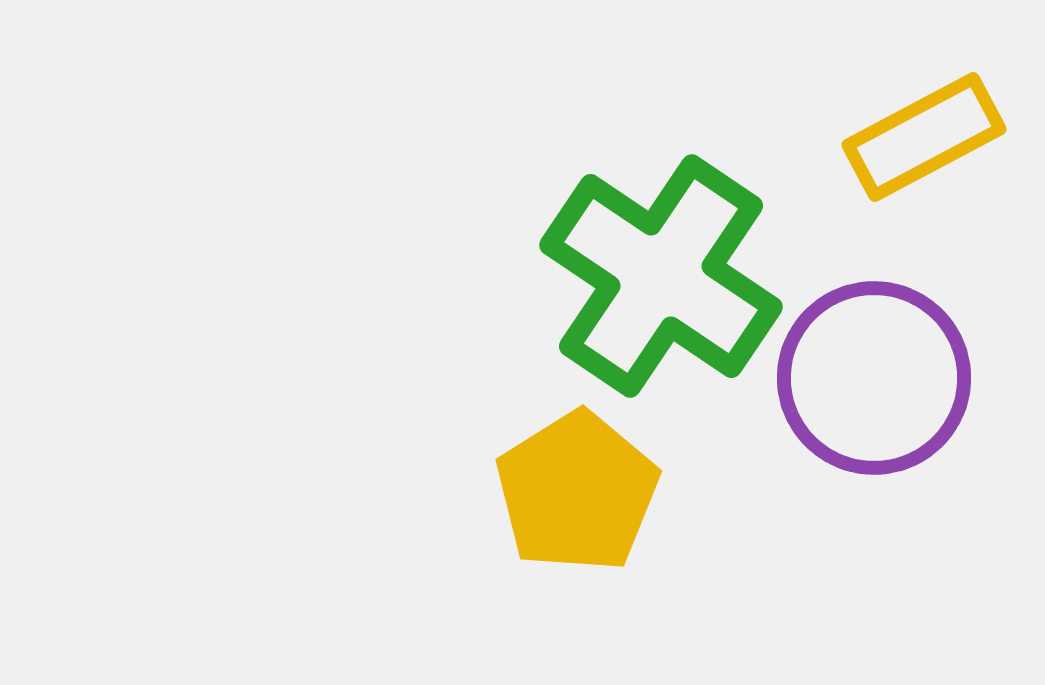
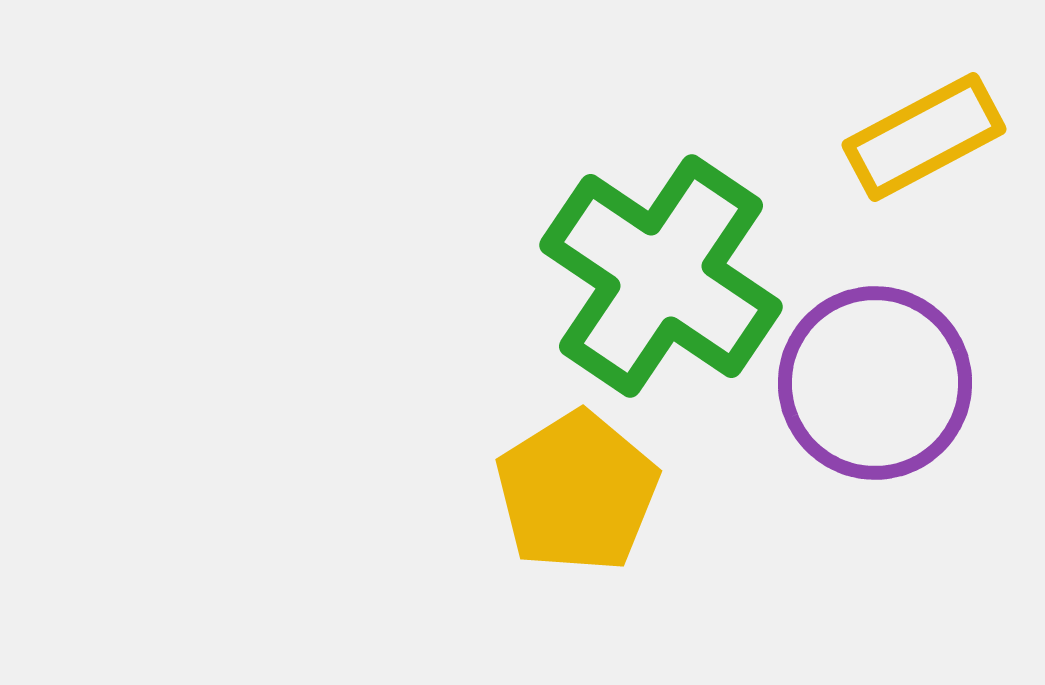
purple circle: moved 1 px right, 5 px down
